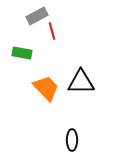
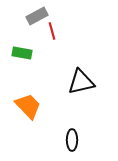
black triangle: rotated 12 degrees counterclockwise
orange trapezoid: moved 18 px left, 18 px down
